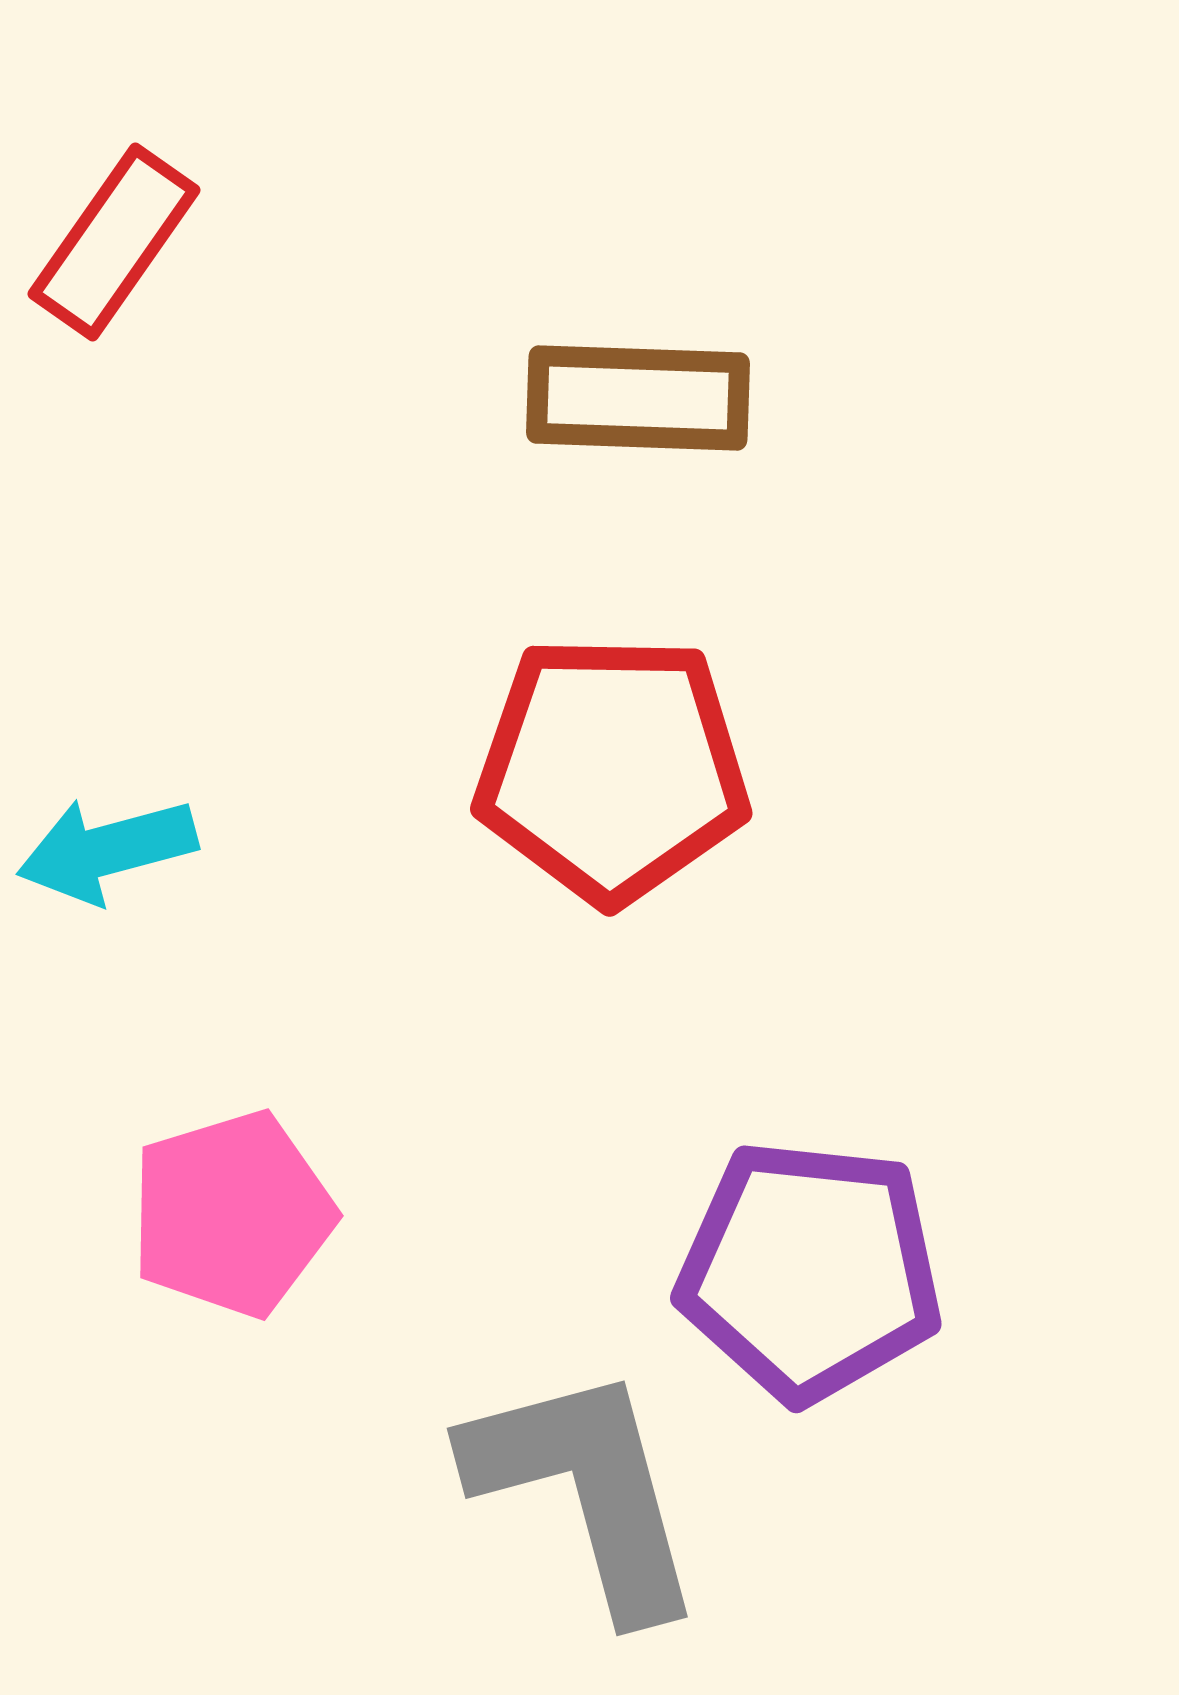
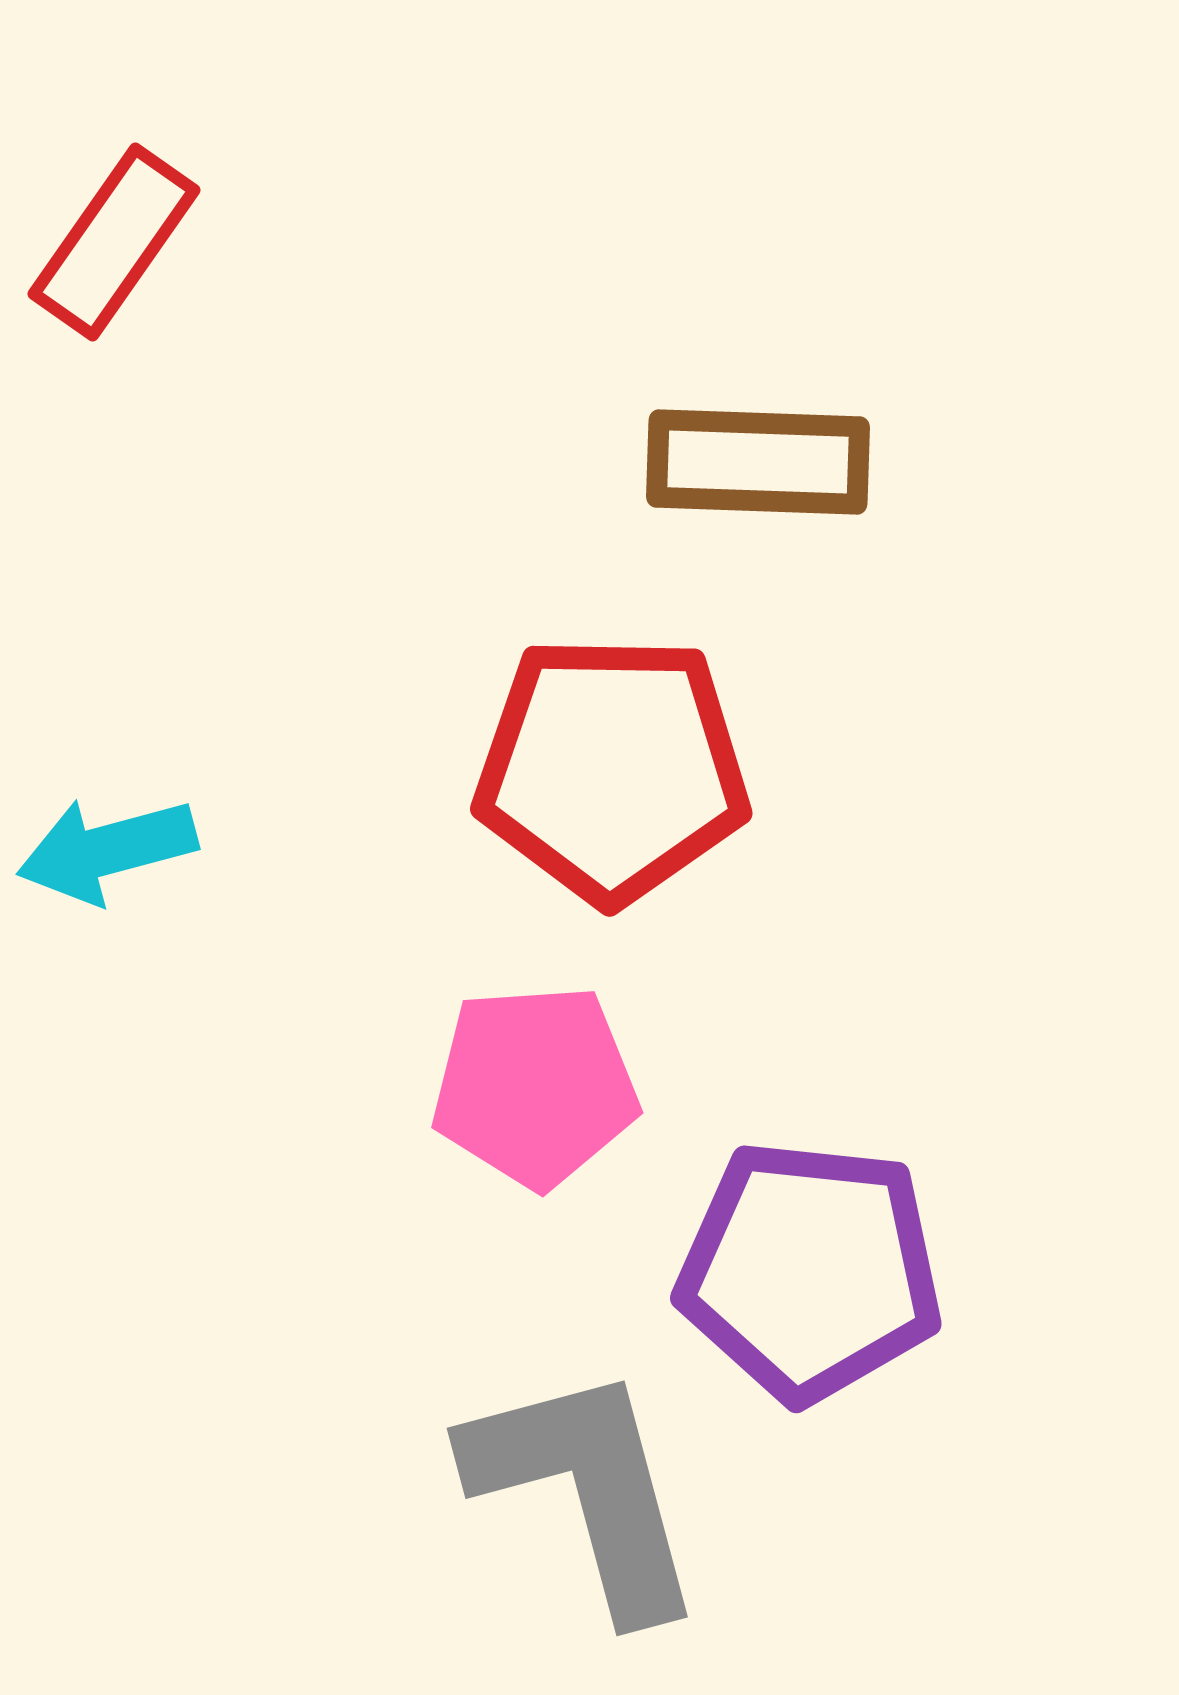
brown rectangle: moved 120 px right, 64 px down
pink pentagon: moved 303 px right, 128 px up; rotated 13 degrees clockwise
